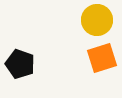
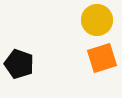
black pentagon: moved 1 px left
